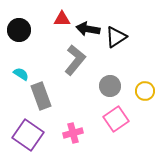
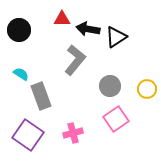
yellow circle: moved 2 px right, 2 px up
